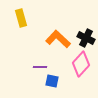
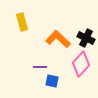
yellow rectangle: moved 1 px right, 4 px down
